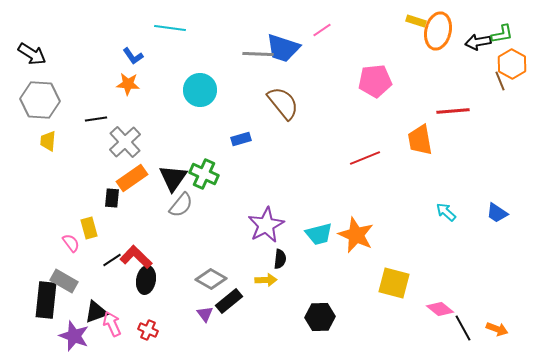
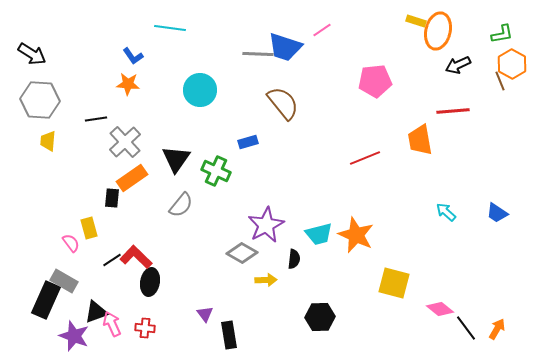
black arrow at (478, 42): moved 20 px left, 23 px down; rotated 15 degrees counterclockwise
blue trapezoid at (283, 48): moved 2 px right, 1 px up
blue rectangle at (241, 139): moved 7 px right, 3 px down
green cross at (204, 174): moved 12 px right, 3 px up
black triangle at (173, 178): moved 3 px right, 19 px up
black semicircle at (280, 259): moved 14 px right
gray diamond at (211, 279): moved 31 px right, 26 px up
black ellipse at (146, 280): moved 4 px right, 2 px down
black rectangle at (46, 300): rotated 18 degrees clockwise
black rectangle at (229, 301): moved 34 px down; rotated 60 degrees counterclockwise
black line at (463, 328): moved 3 px right; rotated 8 degrees counterclockwise
orange arrow at (497, 329): rotated 80 degrees counterclockwise
red cross at (148, 330): moved 3 px left, 2 px up; rotated 18 degrees counterclockwise
